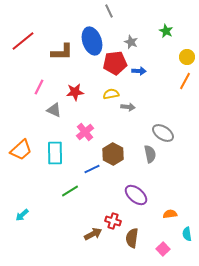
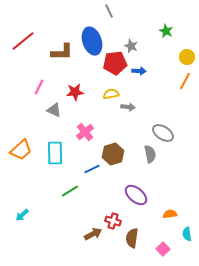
gray star: moved 4 px down
brown hexagon: rotated 15 degrees clockwise
